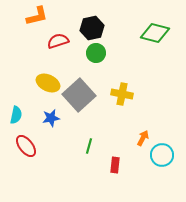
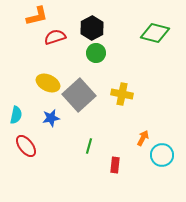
black hexagon: rotated 15 degrees counterclockwise
red semicircle: moved 3 px left, 4 px up
